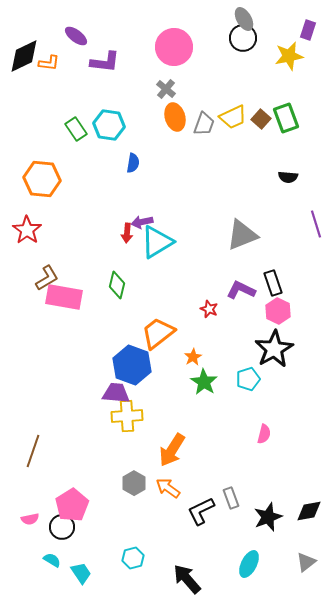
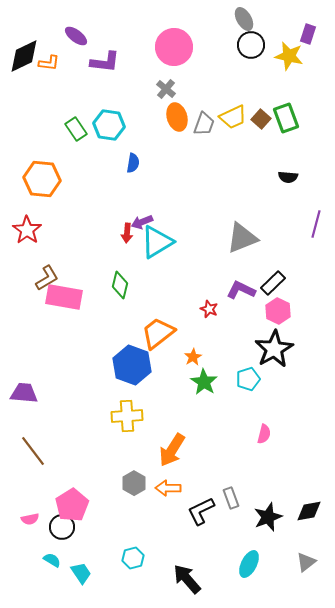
purple rectangle at (308, 30): moved 4 px down
black circle at (243, 38): moved 8 px right, 7 px down
yellow star at (289, 56): rotated 24 degrees clockwise
orange ellipse at (175, 117): moved 2 px right
purple arrow at (142, 222): rotated 10 degrees counterclockwise
purple line at (316, 224): rotated 32 degrees clockwise
gray triangle at (242, 235): moved 3 px down
black rectangle at (273, 283): rotated 65 degrees clockwise
green diamond at (117, 285): moved 3 px right
purple trapezoid at (116, 393): moved 92 px left
brown line at (33, 451): rotated 56 degrees counterclockwise
orange arrow at (168, 488): rotated 35 degrees counterclockwise
